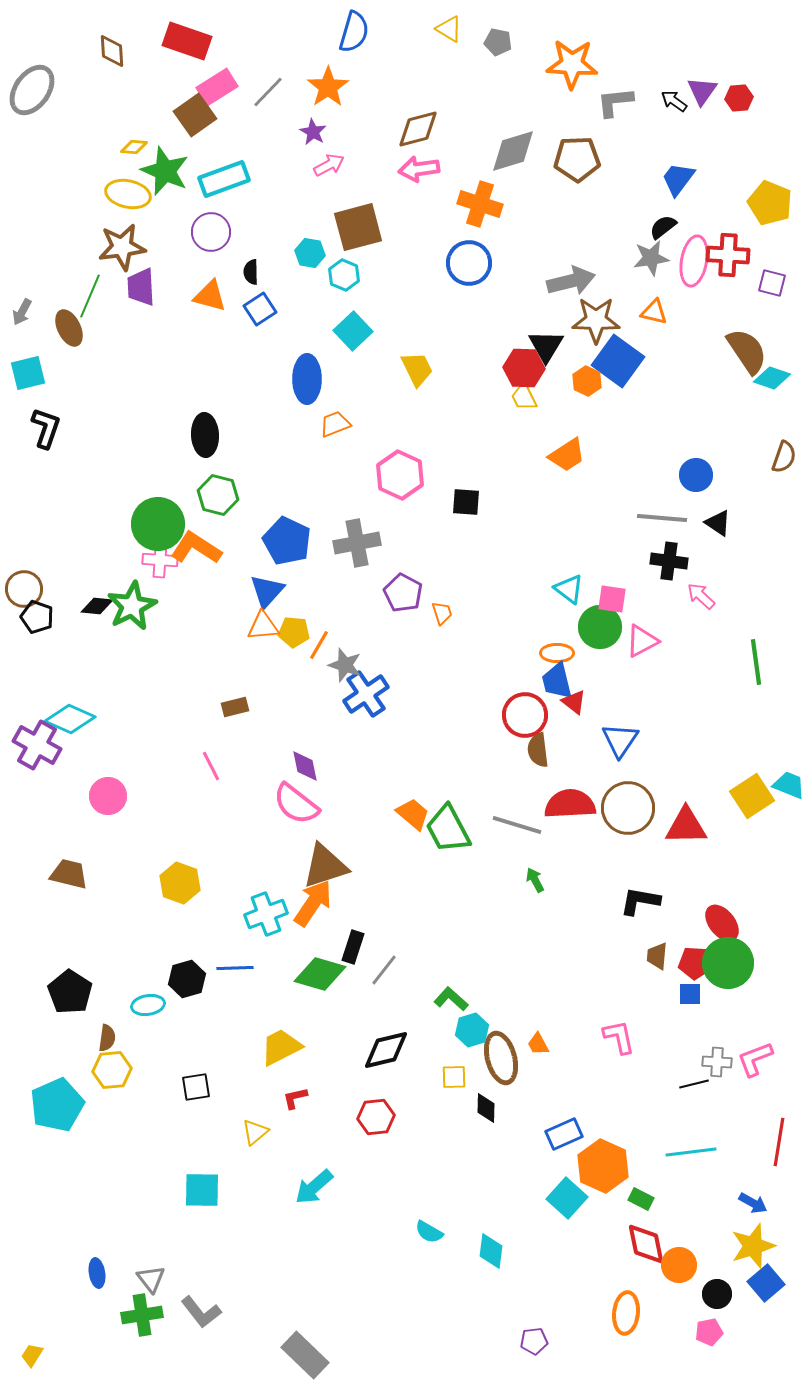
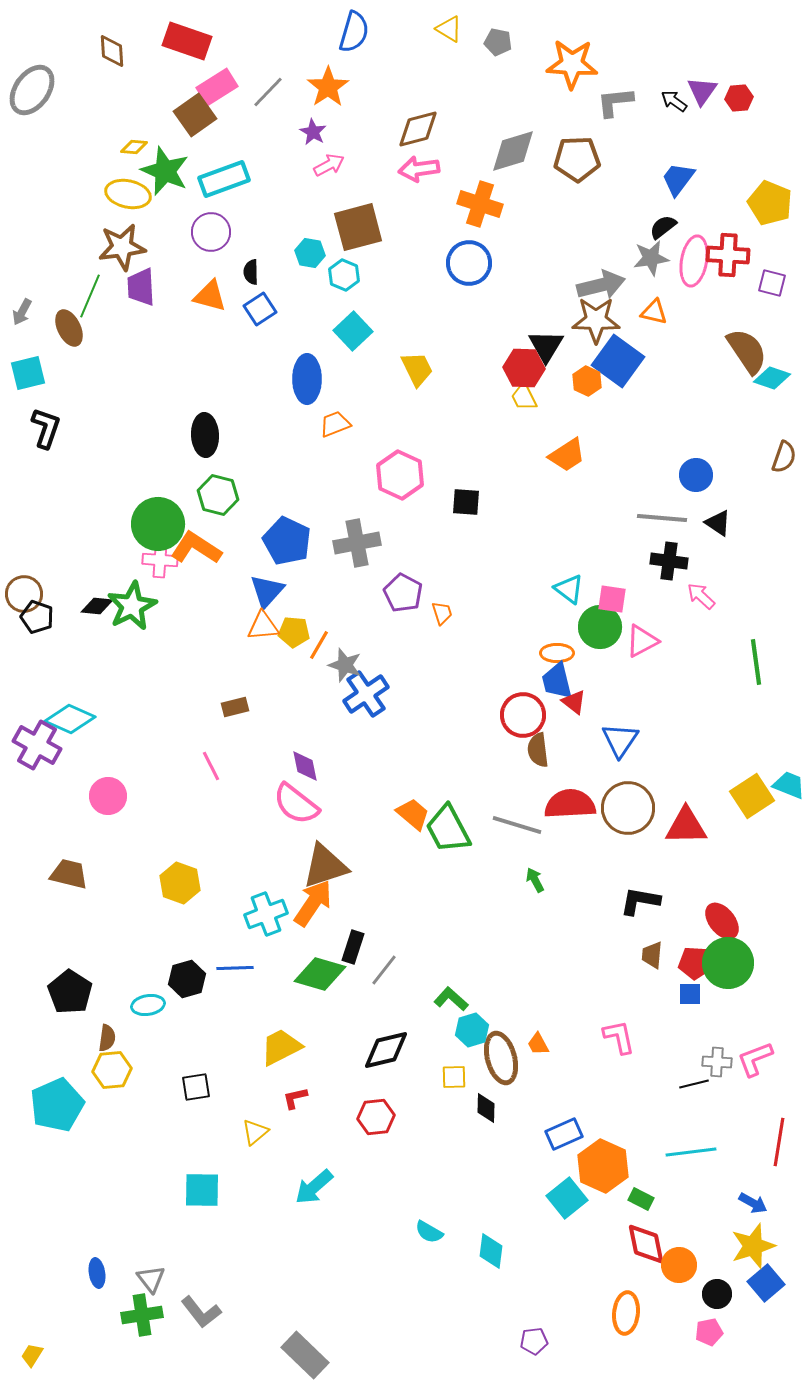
gray arrow at (571, 281): moved 30 px right, 4 px down
brown circle at (24, 589): moved 5 px down
red circle at (525, 715): moved 2 px left
red ellipse at (722, 923): moved 2 px up
brown trapezoid at (657, 956): moved 5 px left, 1 px up
cyan square at (567, 1198): rotated 9 degrees clockwise
